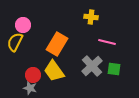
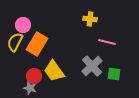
yellow cross: moved 1 px left, 2 px down
orange rectangle: moved 20 px left
green square: moved 5 px down
red circle: moved 1 px right, 1 px down
